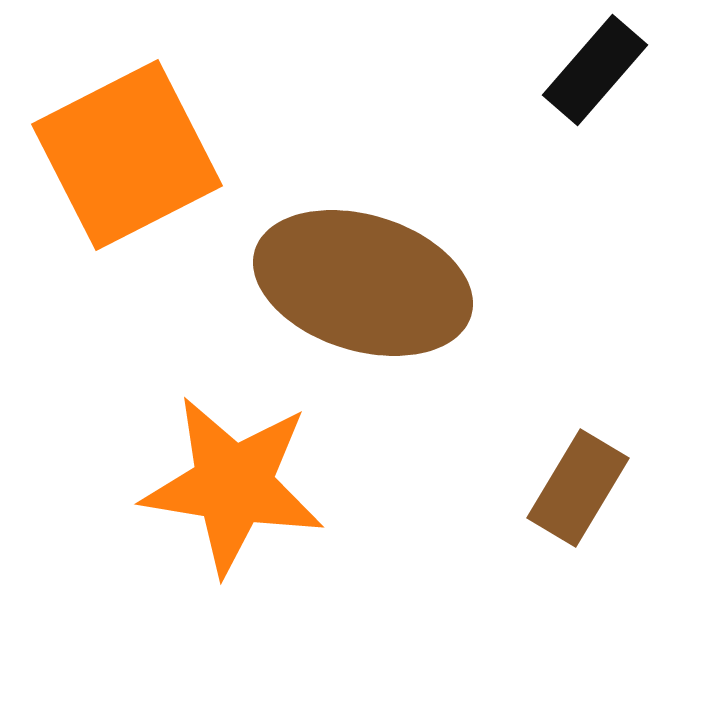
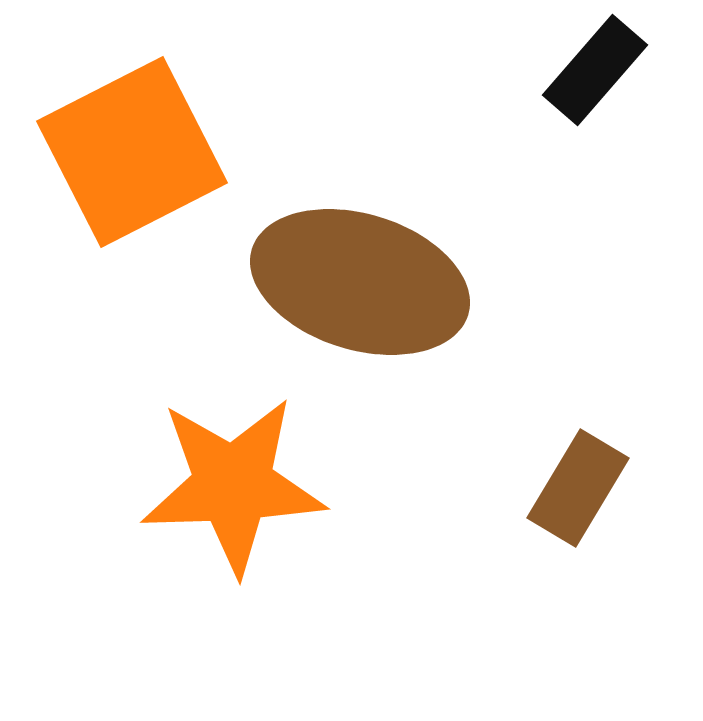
orange square: moved 5 px right, 3 px up
brown ellipse: moved 3 px left, 1 px up
orange star: rotated 11 degrees counterclockwise
